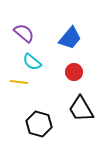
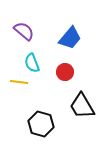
purple semicircle: moved 2 px up
cyan semicircle: moved 1 px down; rotated 30 degrees clockwise
red circle: moved 9 px left
black trapezoid: moved 1 px right, 3 px up
black hexagon: moved 2 px right
